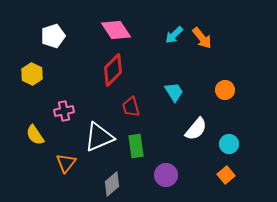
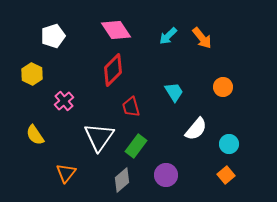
cyan arrow: moved 6 px left, 1 px down
orange circle: moved 2 px left, 3 px up
pink cross: moved 10 px up; rotated 30 degrees counterclockwise
white triangle: rotated 32 degrees counterclockwise
green rectangle: rotated 45 degrees clockwise
orange triangle: moved 10 px down
gray diamond: moved 10 px right, 4 px up
